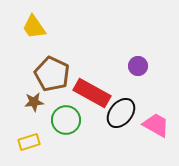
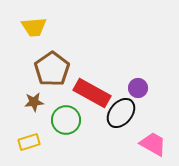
yellow trapezoid: rotated 60 degrees counterclockwise
purple circle: moved 22 px down
brown pentagon: moved 5 px up; rotated 12 degrees clockwise
pink trapezoid: moved 3 px left, 19 px down
